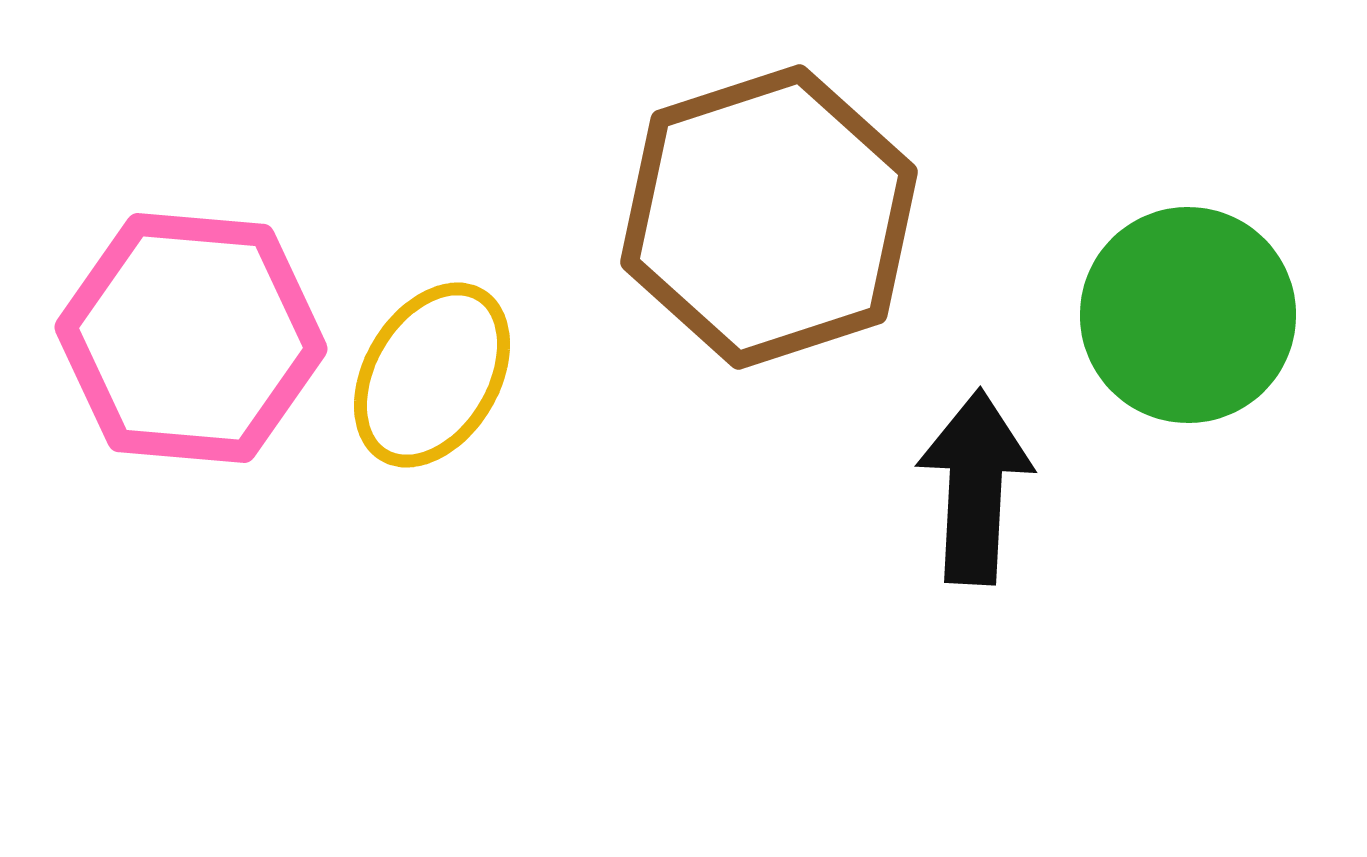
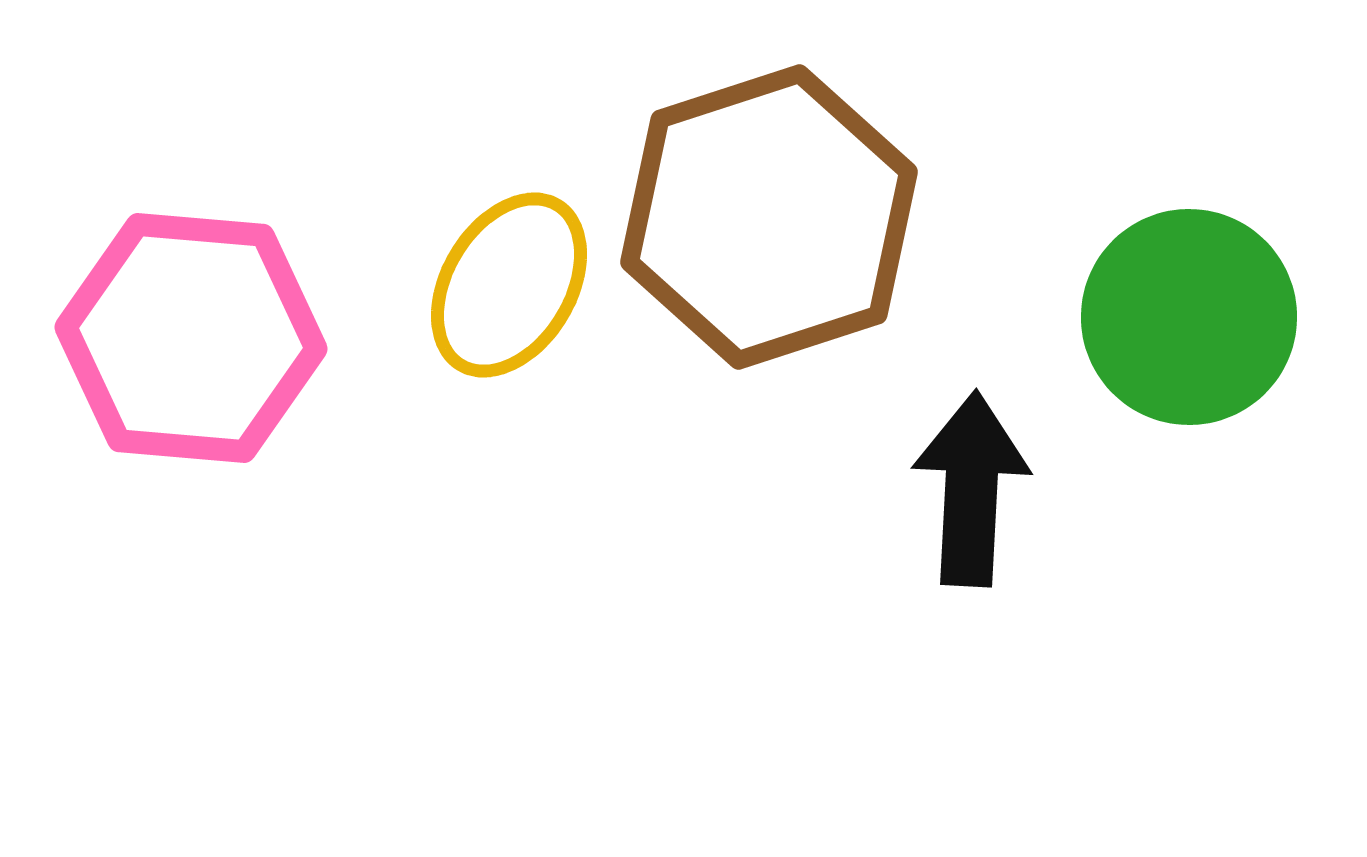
green circle: moved 1 px right, 2 px down
yellow ellipse: moved 77 px right, 90 px up
black arrow: moved 4 px left, 2 px down
